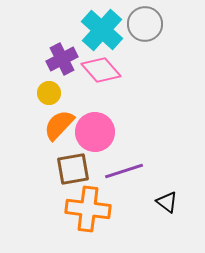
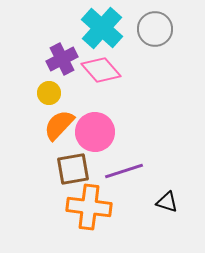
gray circle: moved 10 px right, 5 px down
cyan cross: moved 2 px up
black triangle: rotated 20 degrees counterclockwise
orange cross: moved 1 px right, 2 px up
